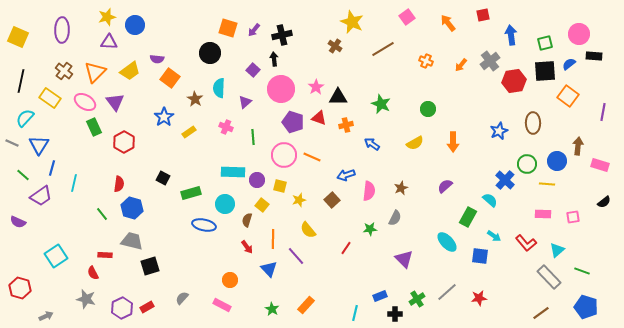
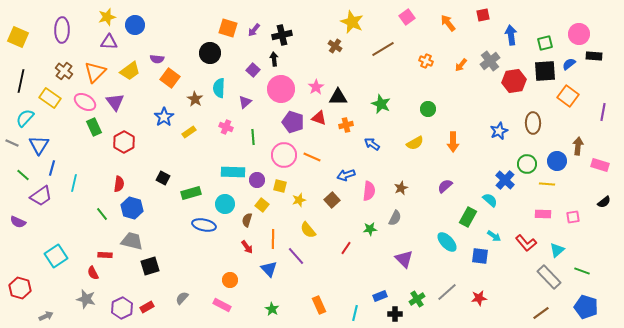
orange rectangle at (306, 305): moved 13 px right; rotated 66 degrees counterclockwise
